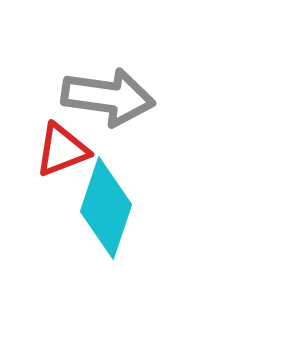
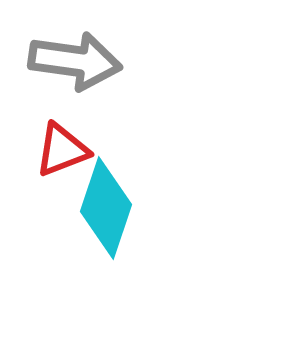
gray arrow: moved 33 px left, 36 px up
